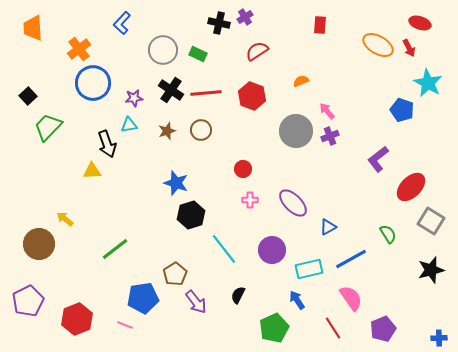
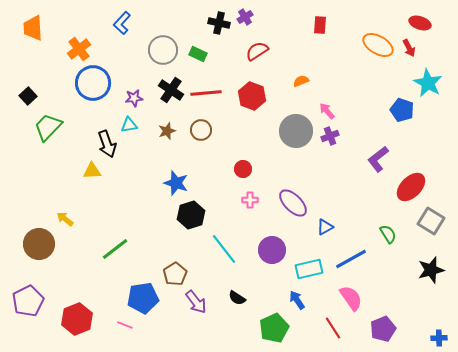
blue triangle at (328, 227): moved 3 px left
black semicircle at (238, 295): moved 1 px left, 3 px down; rotated 84 degrees counterclockwise
